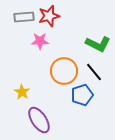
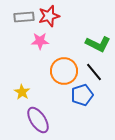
purple ellipse: moved 1 px left
